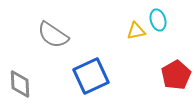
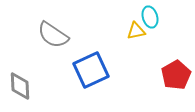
cyan ellipse: moved 8 px left, 3 px up
blue square: moved 6 px up
gray diamond: moved 2 px down
